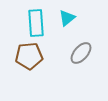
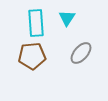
cyan triangle: rotated 18 degrees counterclockwise
brown pentagon: moved 3 px right
